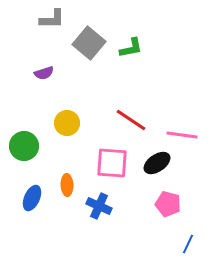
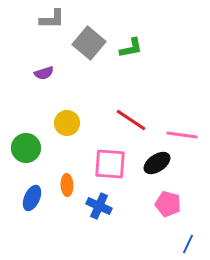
green circle: moved 2 px right, 2 px down
pink square: moved 2 px left, 1 px down
